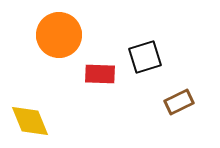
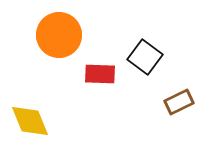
black square: rotated 36 degrees counterclockwise
